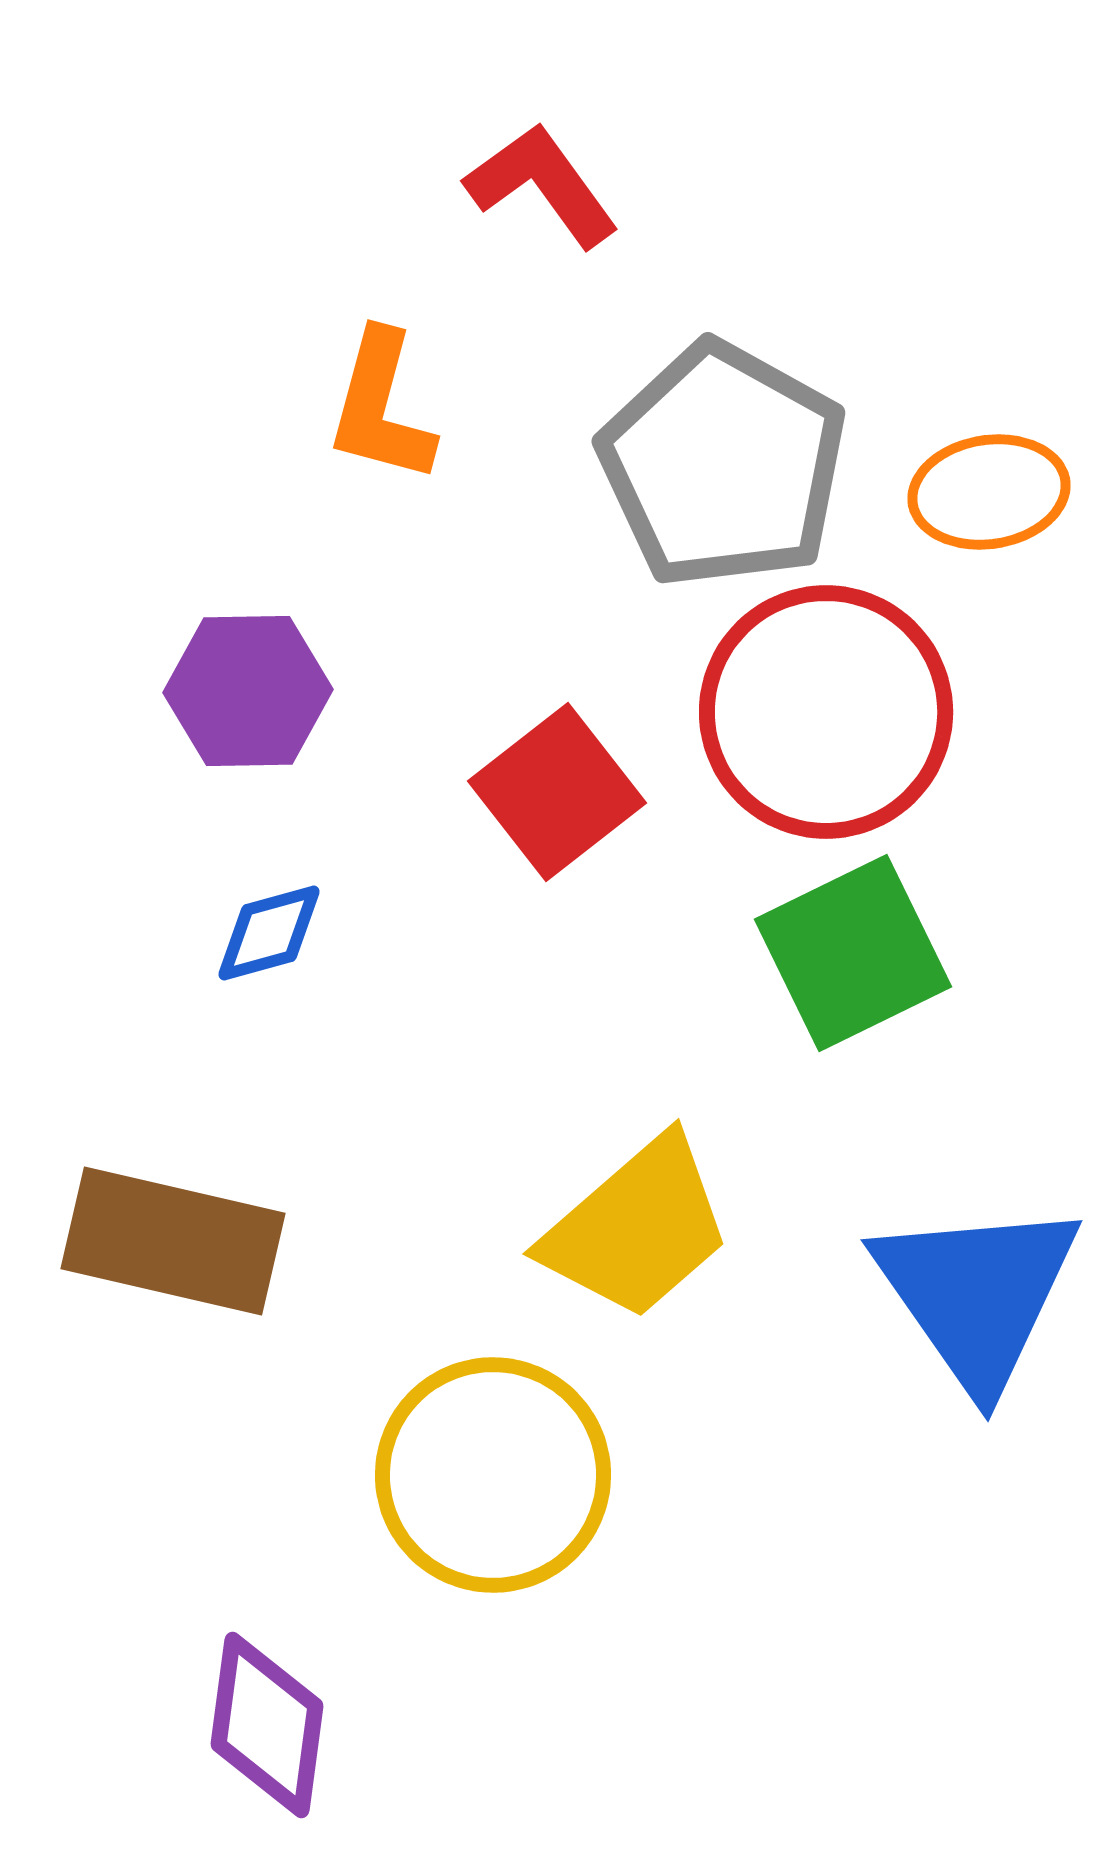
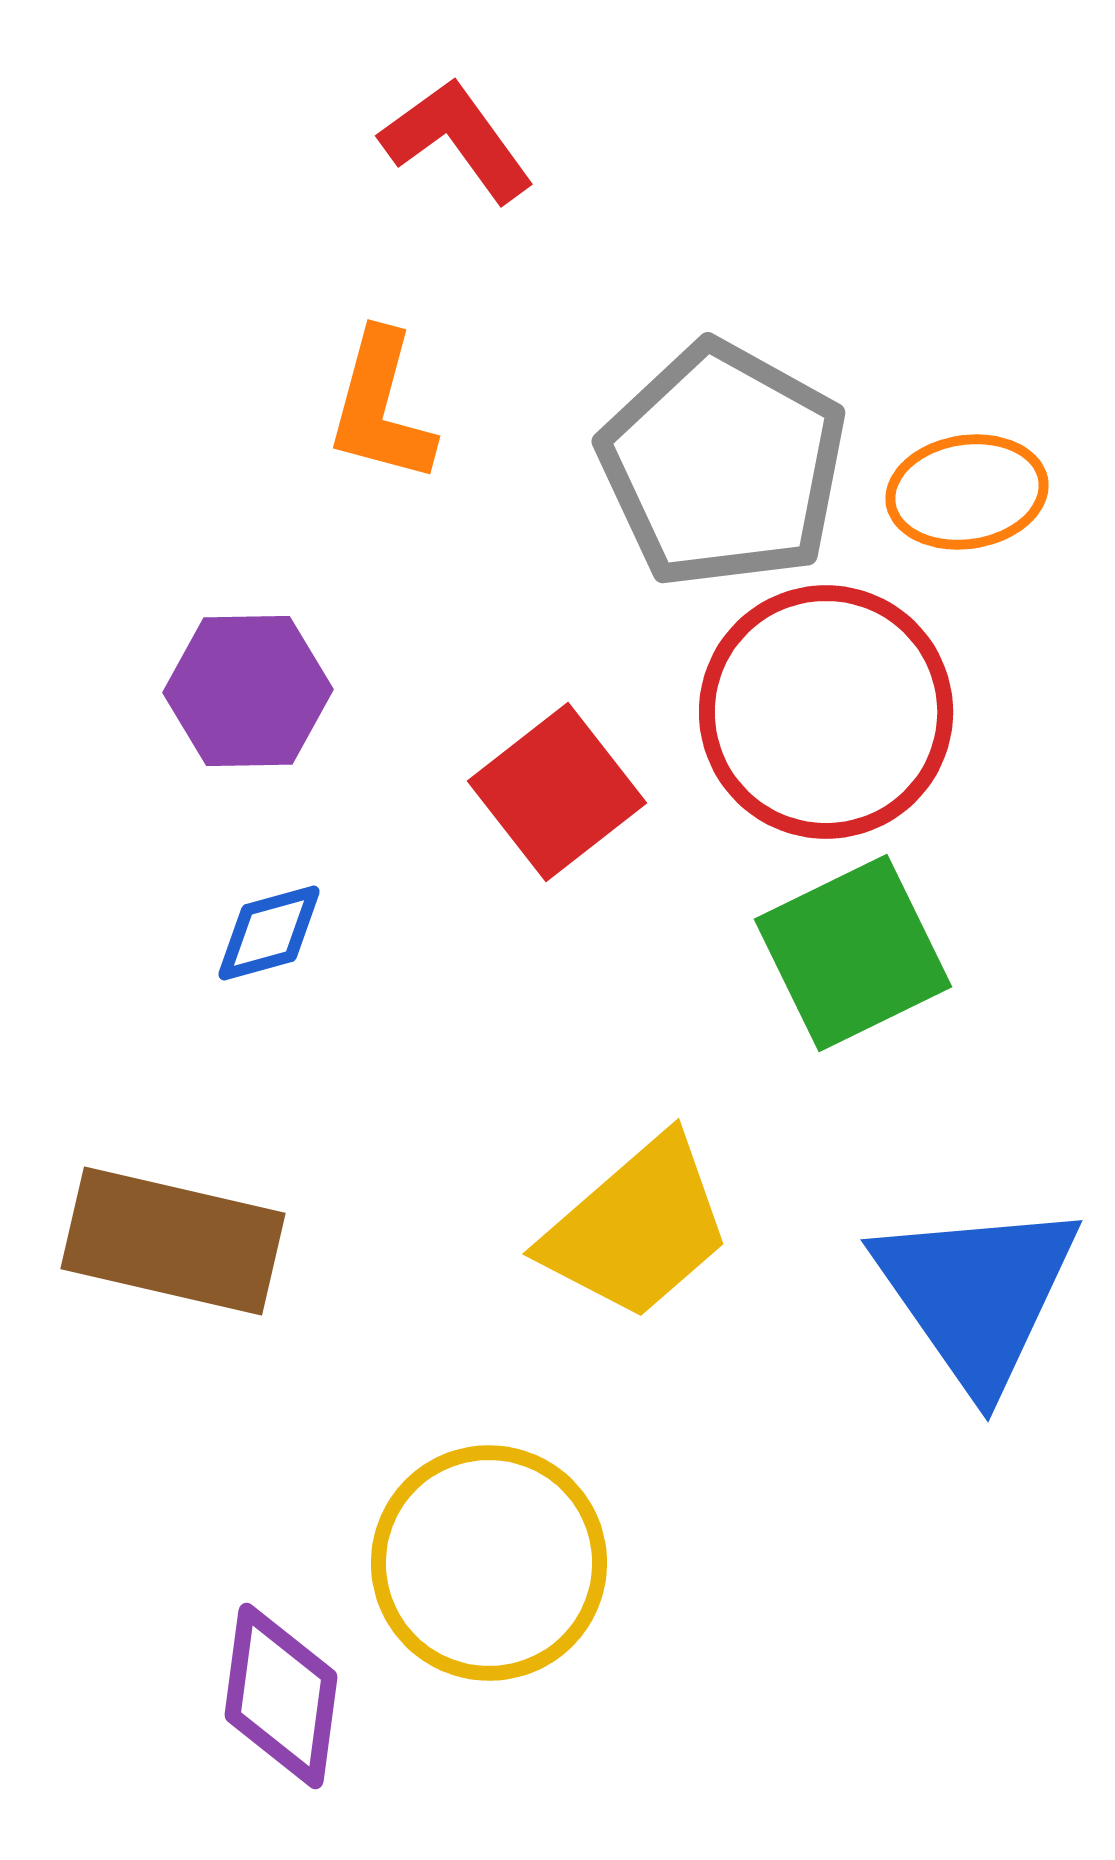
red L-shape: moved 85 px left, 45 px up
orange ellipse: moved 22 px left
yellow circle: moved 4 px left, 88 px down
purple diamond: moved 14 px right, 29 px up
